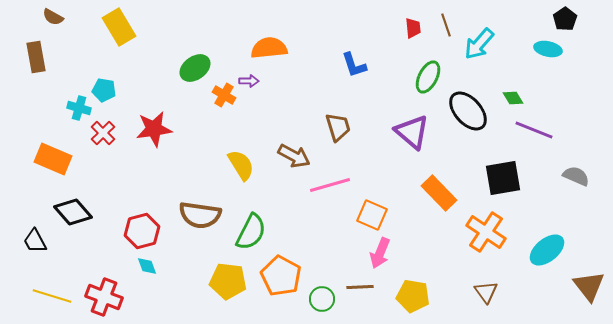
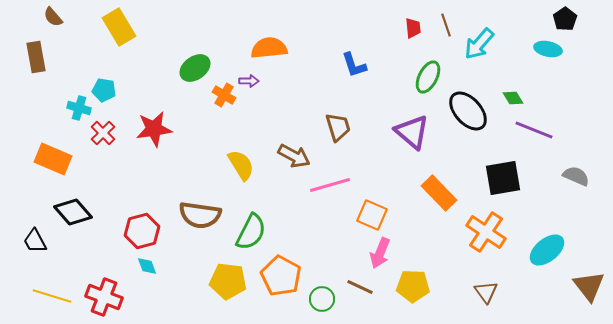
brown semicircle at (53, 17): rotated 20 degrees clockwise
brown line at (360, 287): rotated 28 degrees clockwise
yellow pentagon at (413, 296): moved 10 px up; rotated 8 degrees counterclockwise
